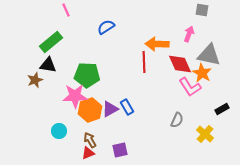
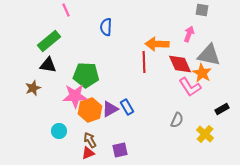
blue semicircle: rotated 54 degrees counterclockwise
green rectangle: moved 2 px left, 1 px up
green pentagon: moved 1 px left
brown star: moved 2 px left, 8 px down
